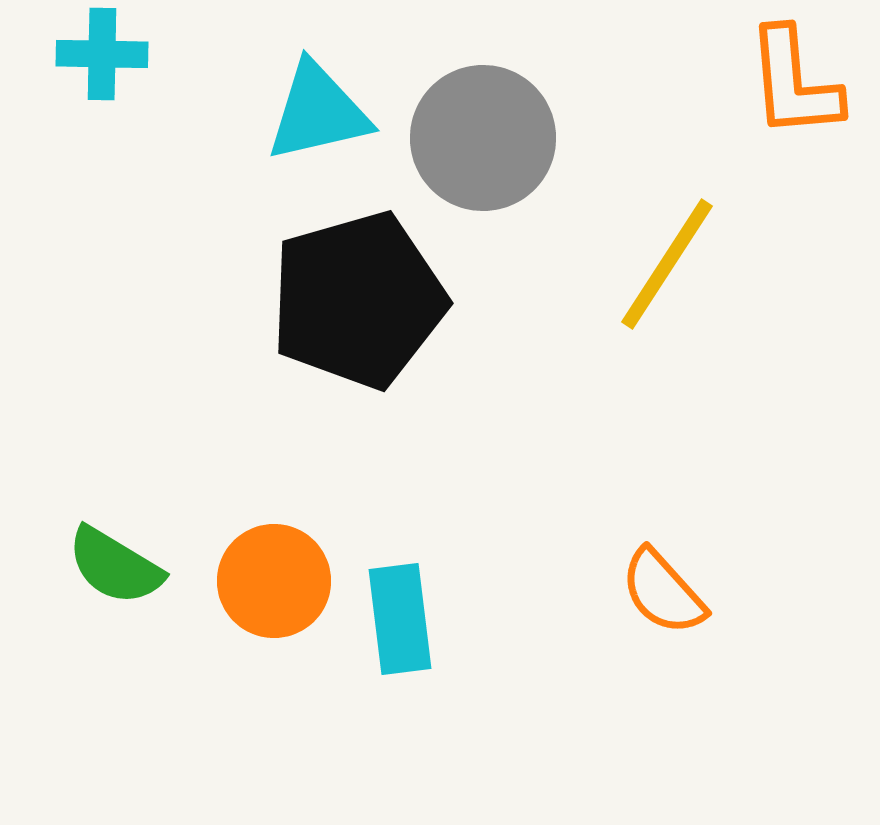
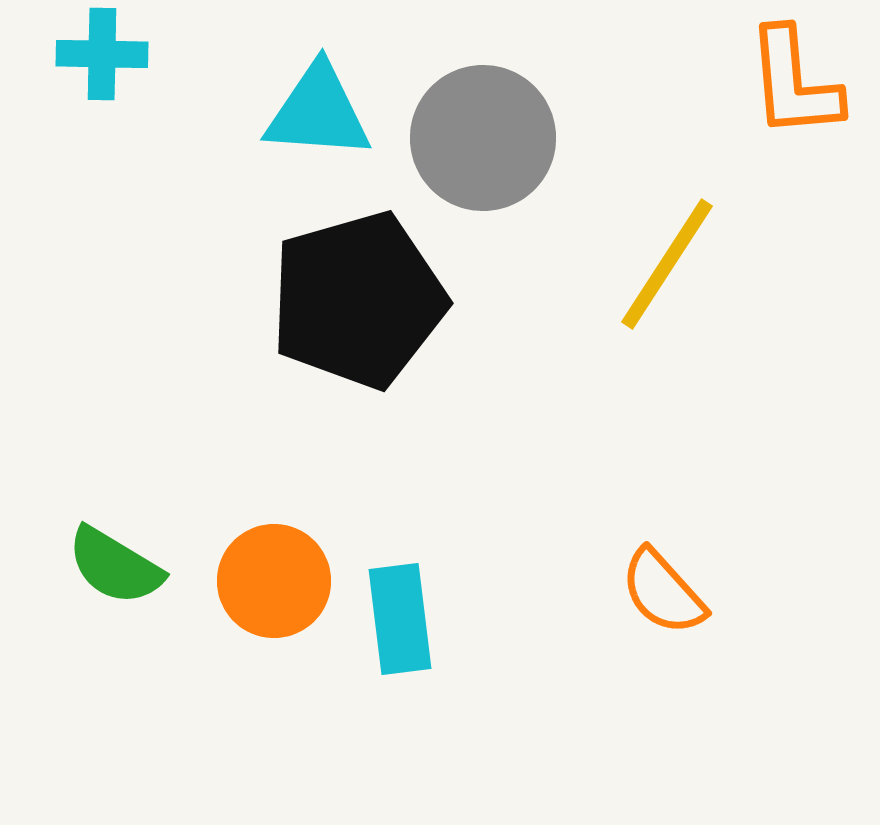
cyan triangle: rotated 17 degrees clockwise
